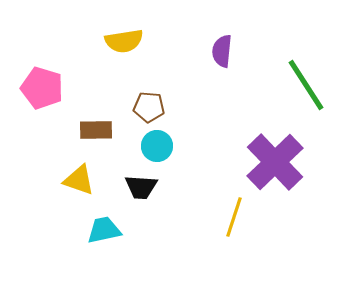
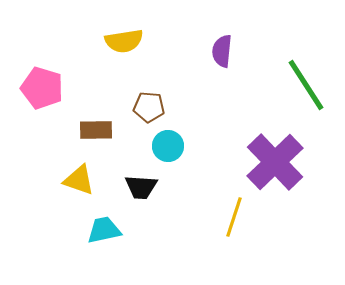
cyan circle: moved 11 px right
